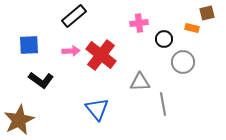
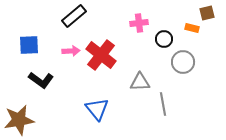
brown star: rotated 16 degrees clockwise
